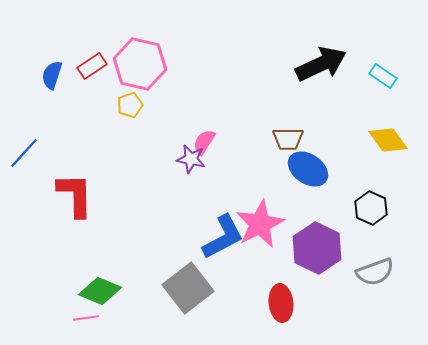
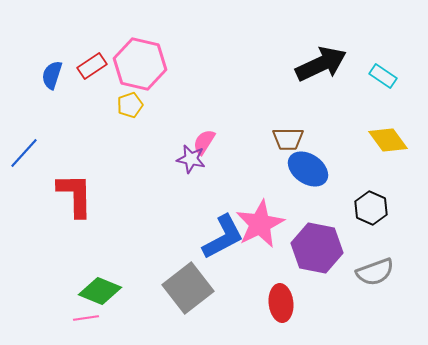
purple hexagon: rotated 15 degrees counterclockwise
